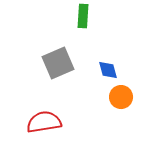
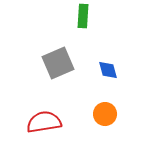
orange circle: moved 16 px left, 17 px down
